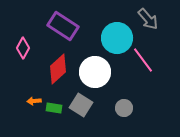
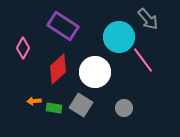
cyan circle: moved 2 px right, 1 px up
